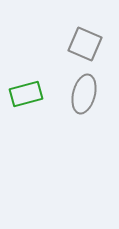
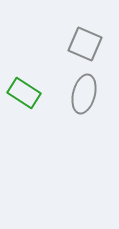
green rectangle: moved 2 px left, 1 px up; rotated 48 degrees clockwise
